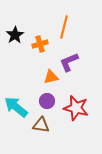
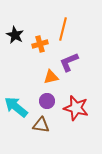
orange line: moved 1 px left, 2 px down
black star: rotated 12 degrees counterclockwise
